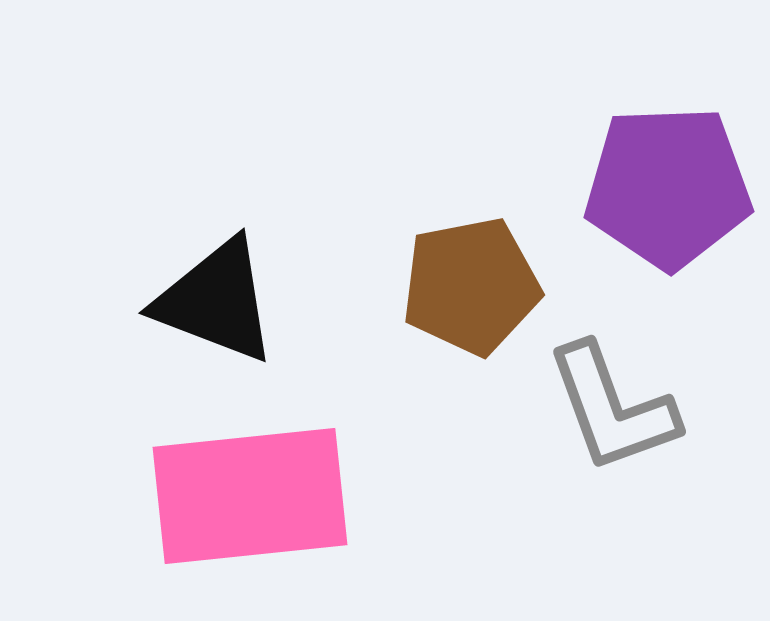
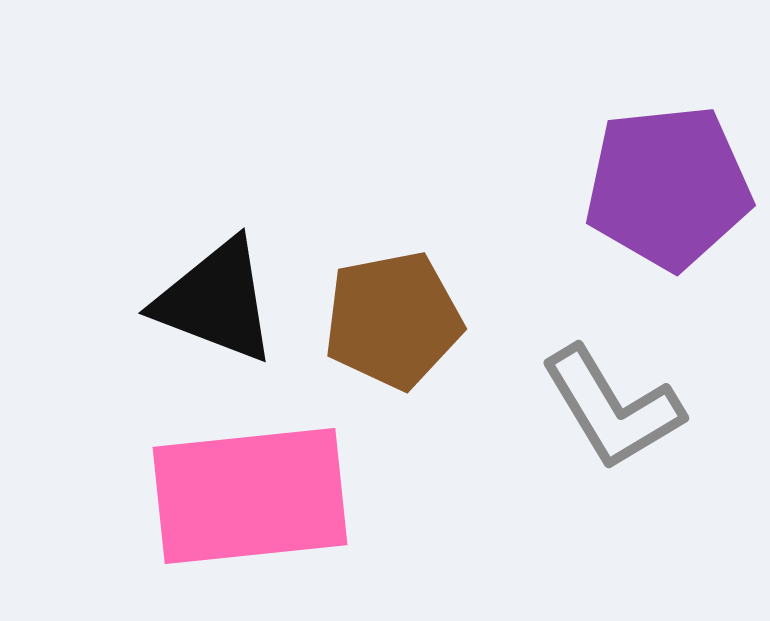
purple pentagon: rotated 4 degrees counterclockwise
brown pentagon: moved 78 px left, 34 px down
gray L-shape: rotated 11 degrees counterclockwise
